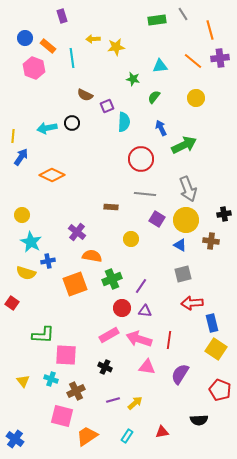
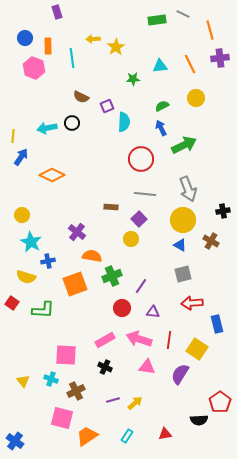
gray line at (183, 14): rotated 32 degrees counterclockwise
purple rectangle at (62, 16): moved 5 px left, 4 px up
orange rectangle at (48, 46): rotated 49 degrees clockwise
yellow star at (116, 47): rotated 24 degrees counterclockwise
orange line at (193, 61): moved 3 px left, 3 px down; rotated 24 degrees clockwise
green star at (133, 79): rotated 16 degrees counterclockwise
brown semicircle at (85, 95): moved 4 px left, 2 px down
green semicircle at (154, 97): moved 8 px right, 9 px down; rotated 24 degrees clockwise
black cross at (224, 214): moved 1 px left, 3 px up
purple square at (157, 219): moved 18 px left; rotated 14 degrees clockwise
yellow circle at (186, 220): moved 3 px left
brown cross at (211, 241): rotated 21 degrees clockwise
yellow semicircle at (26, 273): moved 4 px down
green cross at (112, 279): moved 3 px up
purple triangle at (145, 311): moved 8 px right, 1 px down
blue rectangle at (212, 323): moved 5 px right, 1 px down
green L-shape at (43, 335): moved 25 px up
pink rectangle at (109, 335): moved 4 px left, 5 px down
yellow square at (216, 349): moved 19 px left
red pentagon at (220, 390): moved 12 px down; rotated 15 degrees clockwise
pink square at (62, 416): moved 2 px down
red triangle at (162, 432): moved 3 px right, 2 px down
blue cross at (15, 439): moved 2 px down
